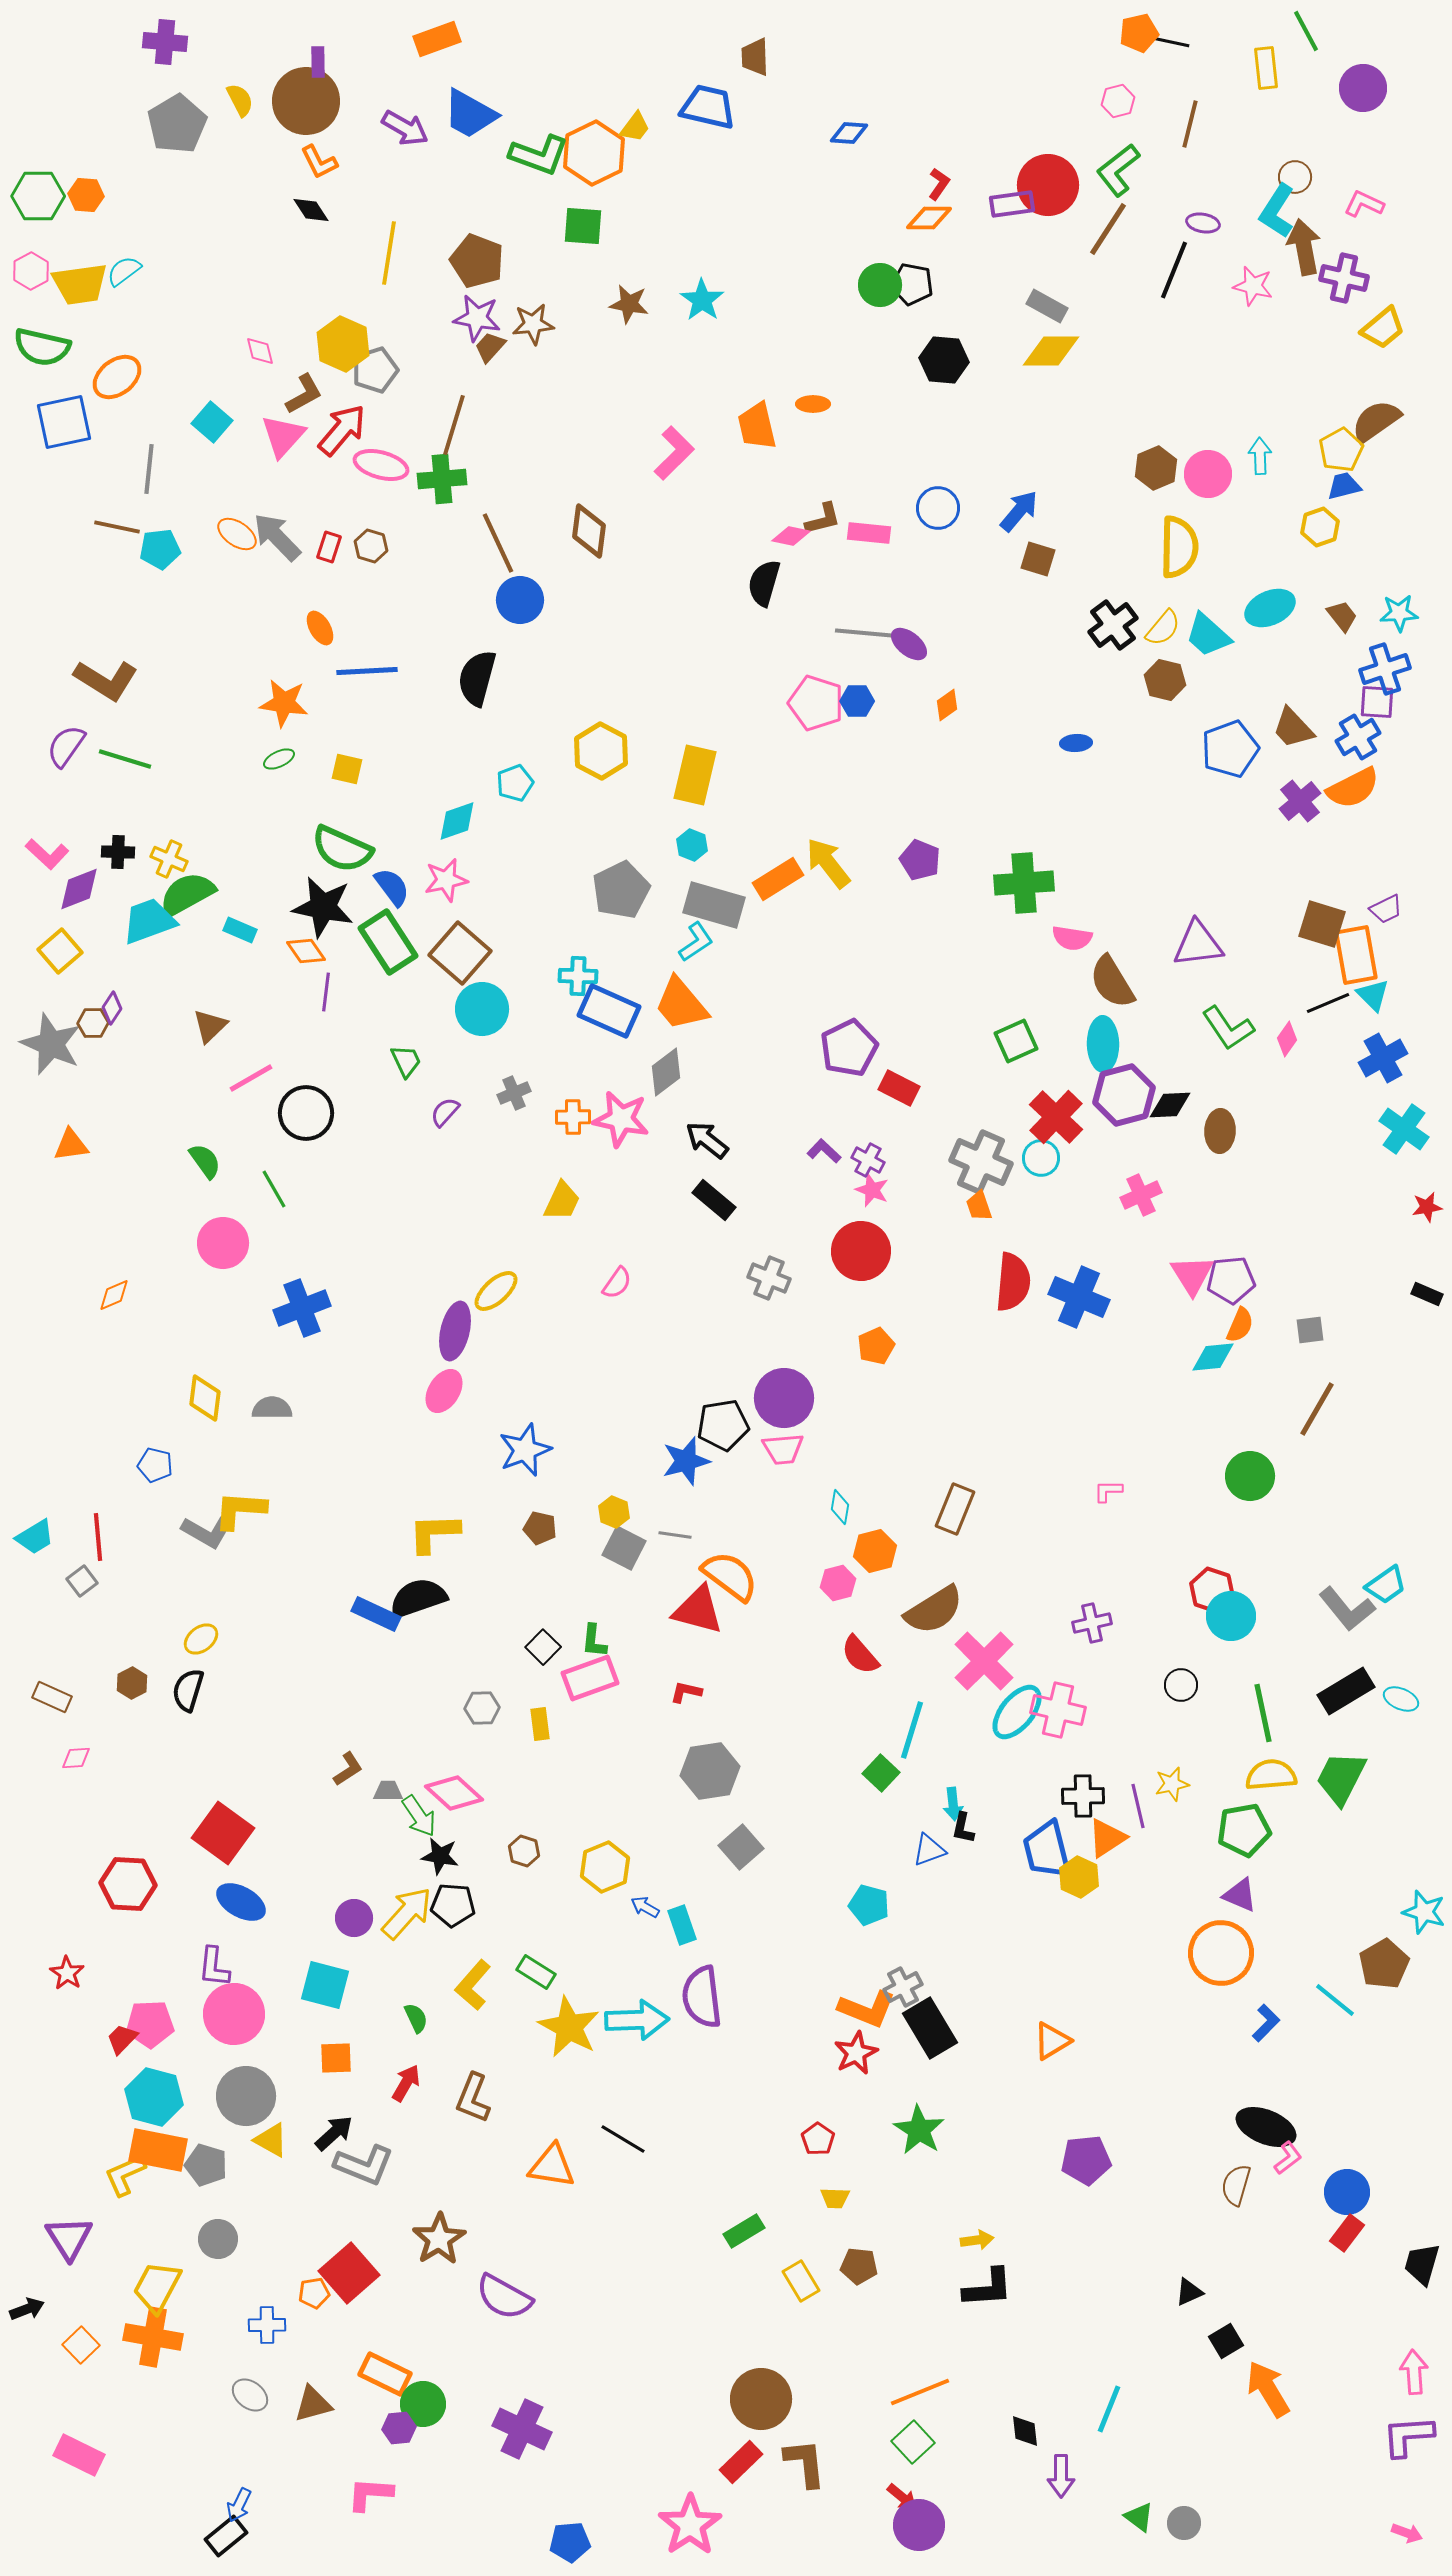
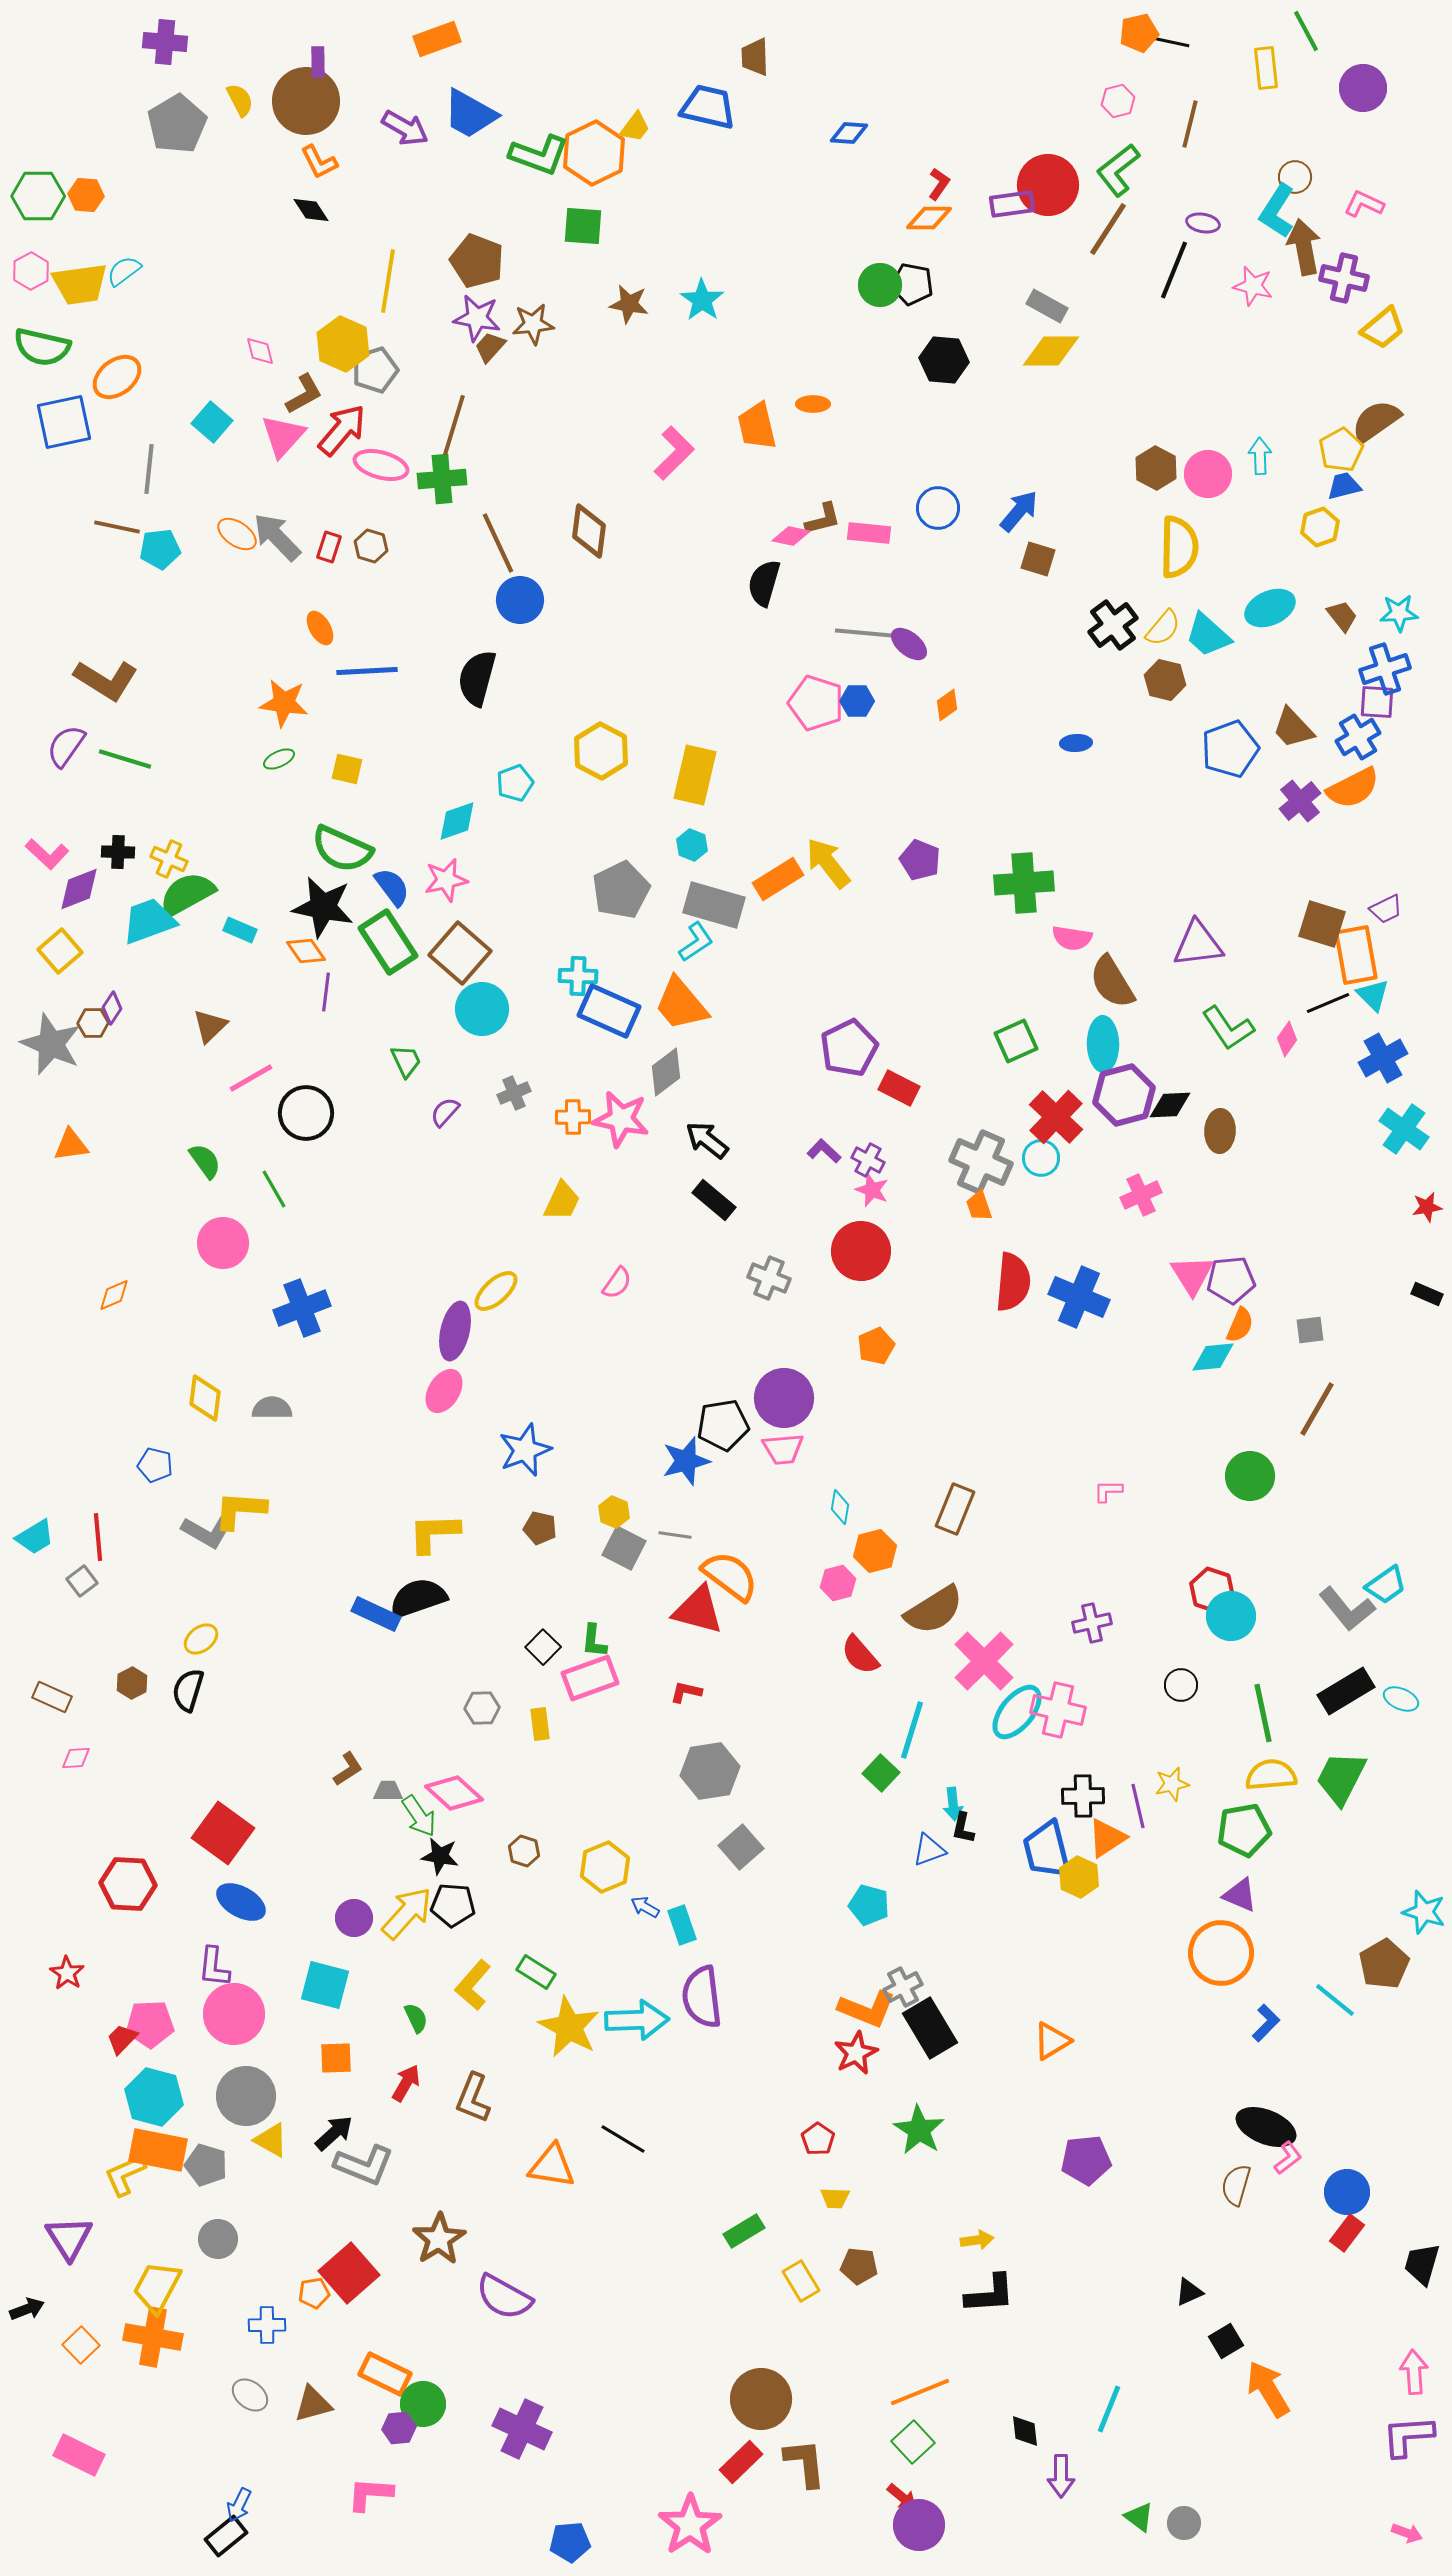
yellow line at (389, 253): moved 1 px left, 28 px down
brown hexagon at (1156, 468): rotated 9 degrees counterclockwise
black L-shape at (988, 2288): moved 2 px right, 6 px down
